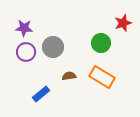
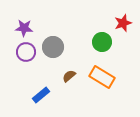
green circle: moved 1 px right, 1 px up
brown semicircle: rotated 32 degrees counterclockwise
blue rectangle: moved 1 px down
